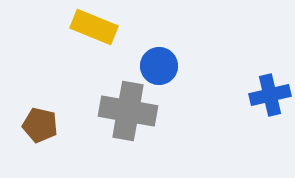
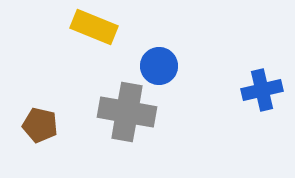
blue cross: moved 8 px left, 5 px up
gray cross: moved 1 px left, 1 px down
